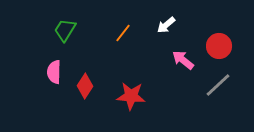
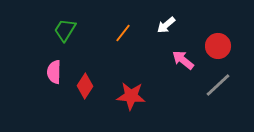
red circle: moved 1 px left
